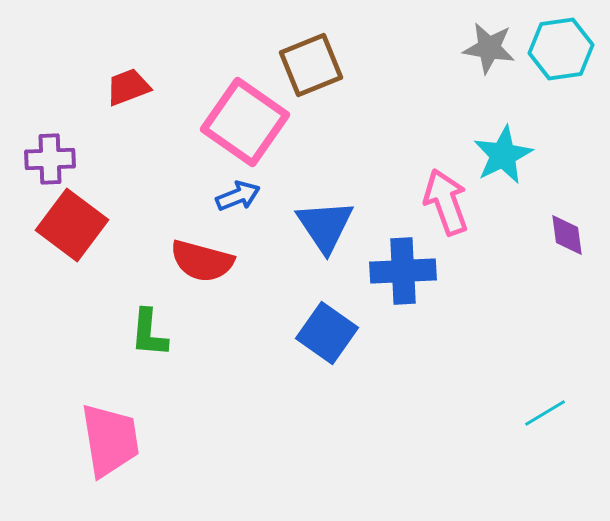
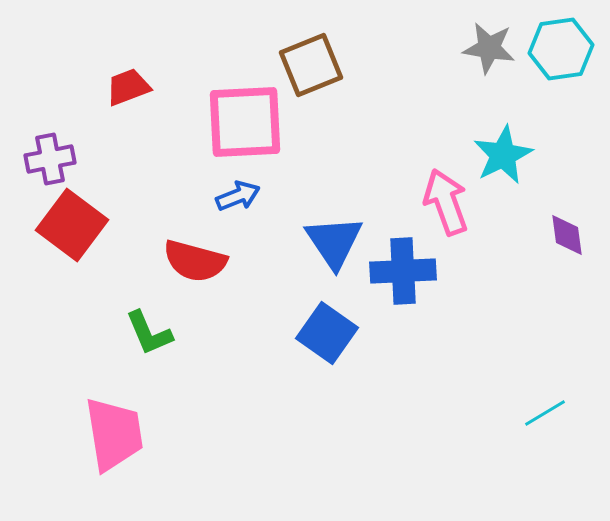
pink square: rotated 38 degrees counterclockwise
purple cross: rotated 9 degrees counterclockwise
blue triangle: moved 9 px right, 16 px down
red semicircle: moved 7 px left
green L-shape: rotated 28 degrees counterclockwise
pink trapezoid: moved 4 px right, 6 px up
